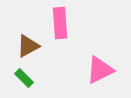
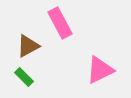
pink rectangle: rotated 24 degrees counterclockwise
green rectangle: moved 1 px up
